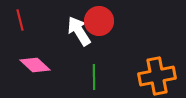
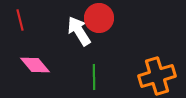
red circle: moved 3 px up
pink diamond: rotated 8 degrees clockwise
orange cross: rotated 6 degrees counterclockwise
